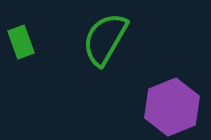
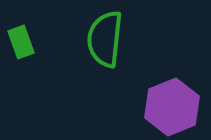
green semicircle: rotated 24 degrees counterclockwise
